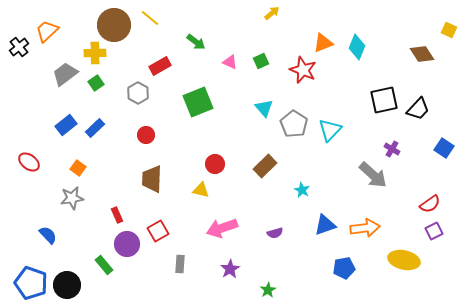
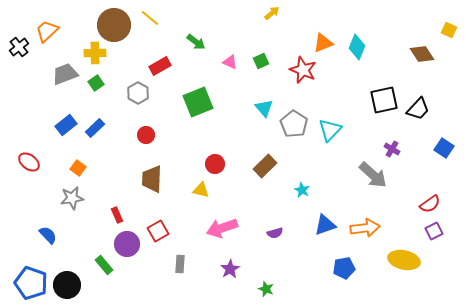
gray trapezoid at (65, 74): rotated 16 degrees clockwise
green star at (268, 290): moved 2 px left, 1 px up; rotated 21 degrees counterclockwise
